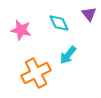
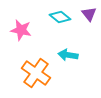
cyan diamond: moved 1 px right, 6 px up; rotated 25 degrees counterclockwise
cyan arrow: rotated 60 degrees clockwise
orange cross: rotated 28 degrees counterclockwise
